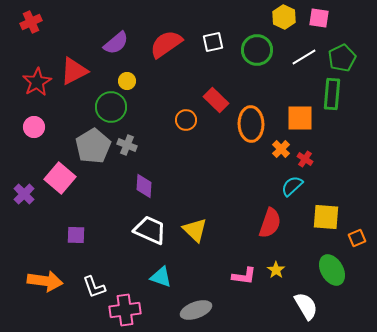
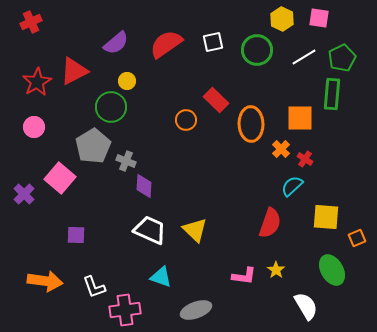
yellow hexagon at (284, 17): moved 2 px left, 2 px down
gray cross at (127, 145): moved 1 px left, 16 px down
